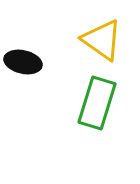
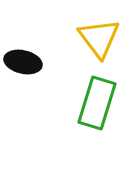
yellow triangle: moved 3 px left, 2 px up; rotated 18 degrees clockwise
